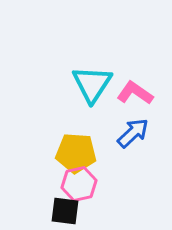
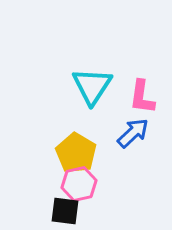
cyan triangle: moved 2 px down
pink L-shape: moved 7 px right, 4 px down; rotated 117 degrees counterclockwise
yellow pentagon: rotated 27 degrees clockwise
